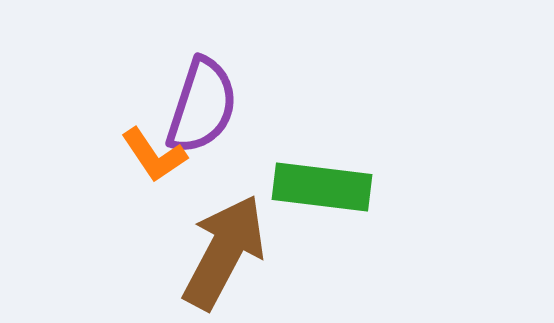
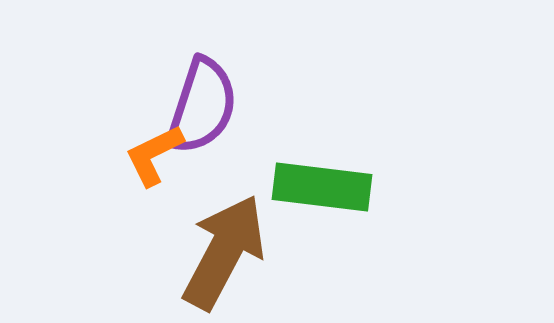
orange L-shape: rotated 98 degrees clockwise
